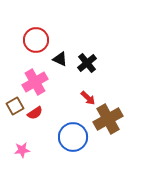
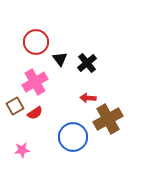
red circle: moved 2 px down
black triangle: rotated 28 degrees clockwise
red arrow: rotated 140 degrees clockwise
